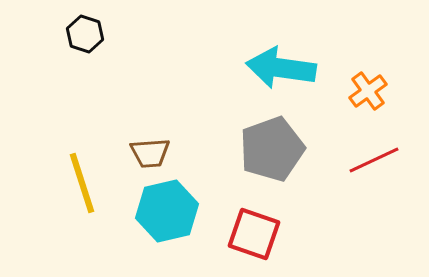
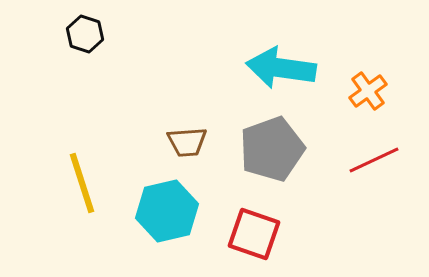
brown trapezoid: moved 37 px right, 11 px up
